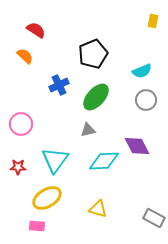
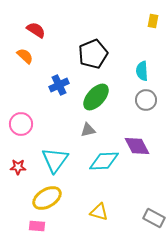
cyan semicircle: rotated 108 degrees clockwise
yellow triangle: moved 1 px right, 3 px down
